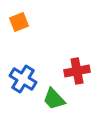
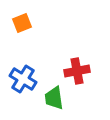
orange square: moved 3 px right, 1 px down
green trapezoid: moved 1 px up; rotated 35 degrees clockwise
